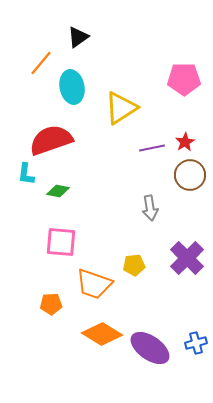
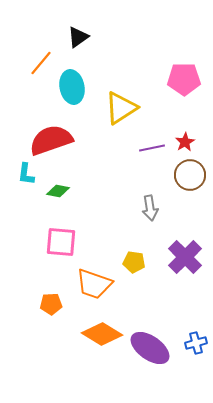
purple cross: moved 2 px left, 1 px up
yellow pentagon: moved 3 px up; rotated 15 degrees clockwise
